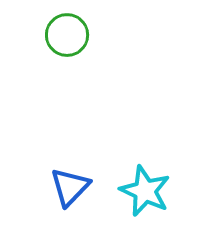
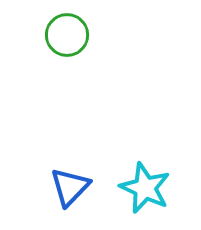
cyan star: moved 3 px up
